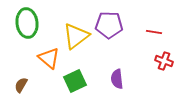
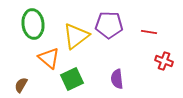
green ellipse: moved 6 px right, 1 px down
red line: moved 5 px left
green square: moved 3 px left, 2 px up
